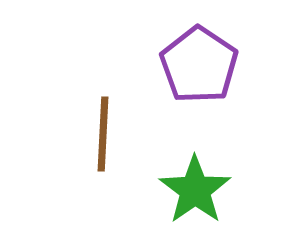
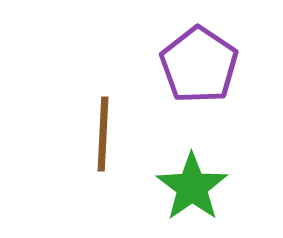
green star: moved 3 px left, 3 px up
